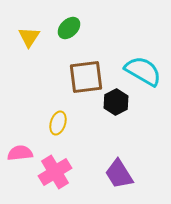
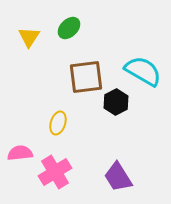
purple trapezoid: moved 1 px left, 3 px down
